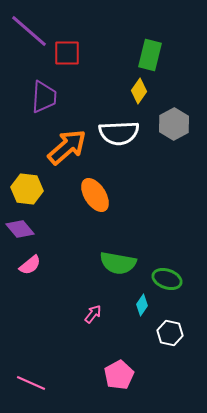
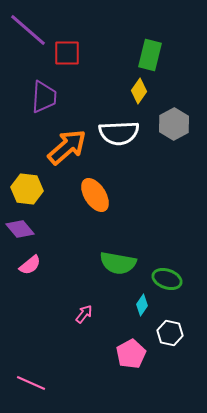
purple line: moved 1 px left, 1 px up
pink arrow: moved 9 px left
pink pentagon: moved 12 px right, 21 px up
